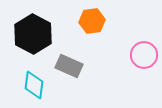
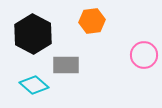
gray rectangle: moved 3 px left, 1 px up; rotated 24 degrees counterclockwise
cyan diamond: rotated 56 degrees counterclockwise
